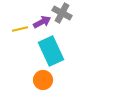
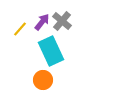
gray cross: moved 8 px down; rotated 12 degrees clockwise
purple arrow: rotated 24 degrees counterclockwise
yellow line: rotated 35 degrees counterclockwise
